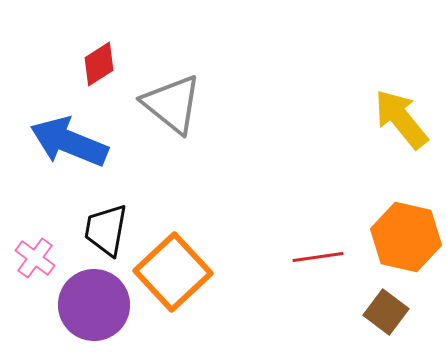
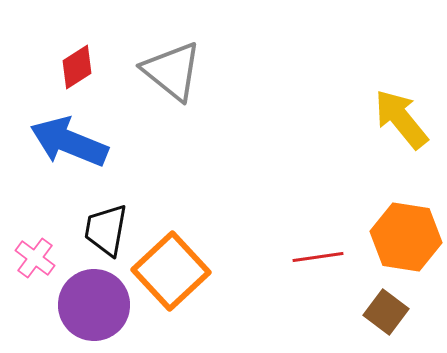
red diamond: moved 22 px left, 3 px down
gray triangle: moved 33 px up
orange hexagon: rotated 4 degrees counterclockwise
orange square: moved 2 px left, 1 px up
